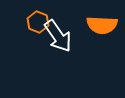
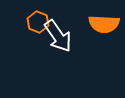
orange semicircle: moved 2 px right, 1 px up
